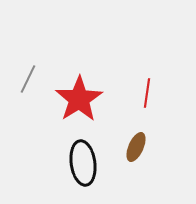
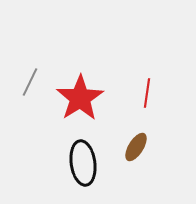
gray line: moved 2 px right, 3 px down
red star: moved 1 px right, 1 px up
brown ellipse: rotated 8 degrees clockwise
